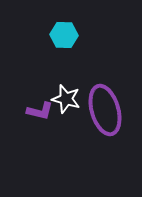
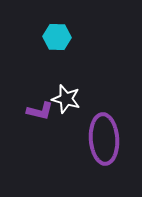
cyan hexagon: moved 7 px left, 2 px down
purple ellipse: moved 1 px left, 29 px down; rotated 12 degrees clockwise
